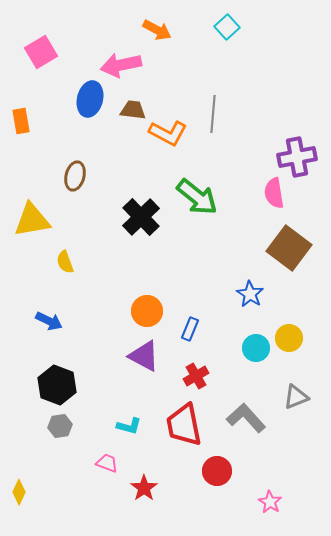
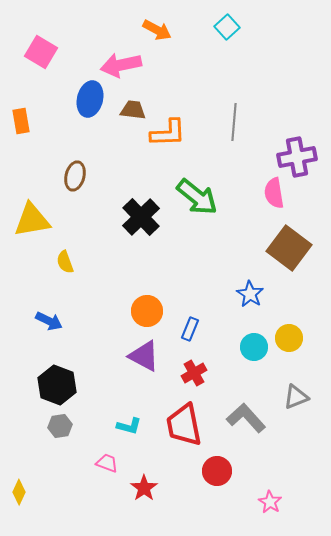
pink square: rotated 28 degrees counterclockwise
gray line: moved 21 px right, 8 px down
orange L-shape: rotated 30 degrees counterclockwise
cyan circle: moved 2 px left, 1 px up
red cross: moved 2 px left, 3 px up
